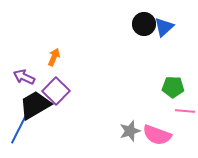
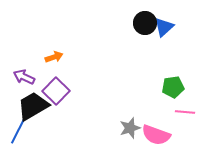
black circle: moved 1 px right, 1 px up
orange arrow: rotated 48 degrees clockwise
green pentagon: rotated 10 degrees counterclockwise
black trapezoid: moved 2 px left, 1 px down
pink line: moved 1 px down
gray star: moved 3 px up
pink semicircle: moved 1 px left
